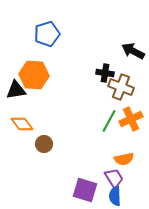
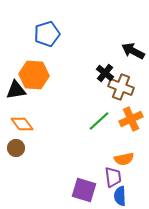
black cross: rotated 30 degrees clockwise
green line: moved 10 px left; rotated 20 degrees clockwise
brown circle: moved 28 px left, 4 px down
purple trapezoid: moved 1 px left, 1 px up; rotated 25 degrees clockwise
purple square: moved 1 px left
blue semicircle: moved 5 px right
